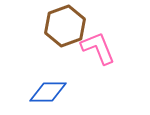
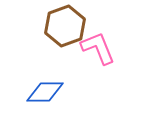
blue diamond: moved 3 px left
